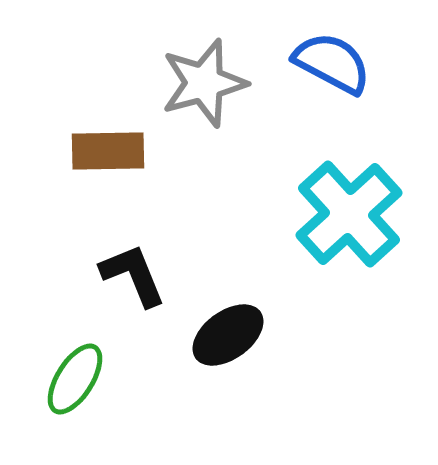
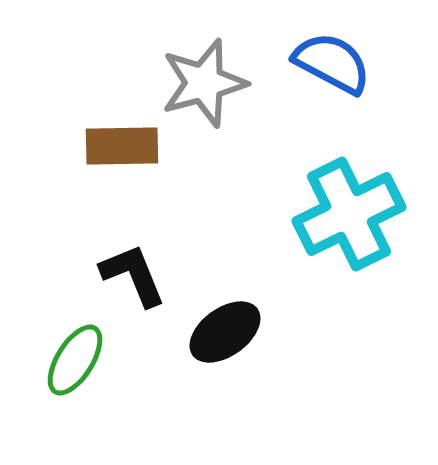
brown rectangle: moved 14 px right, 5 px up
cyan cross: rotated 16 degrees clockwise
black ellipse: moved 3 px left, 3 px up
green ellipse: moved 19 px up
